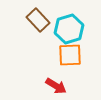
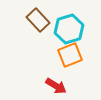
orange square: rotated 20 degrees counterclockwise
